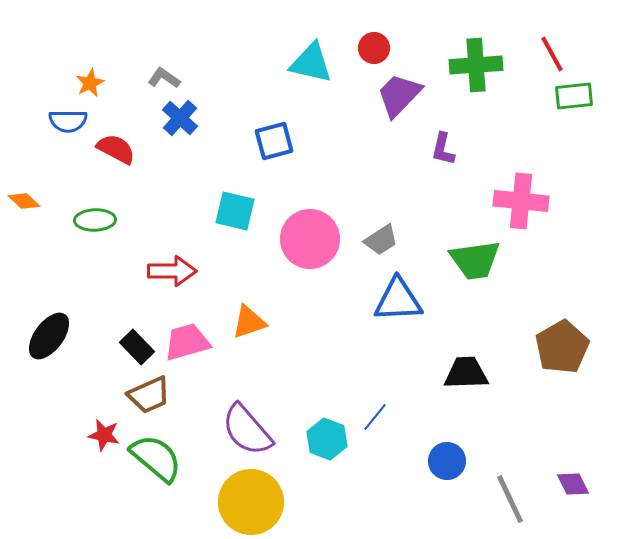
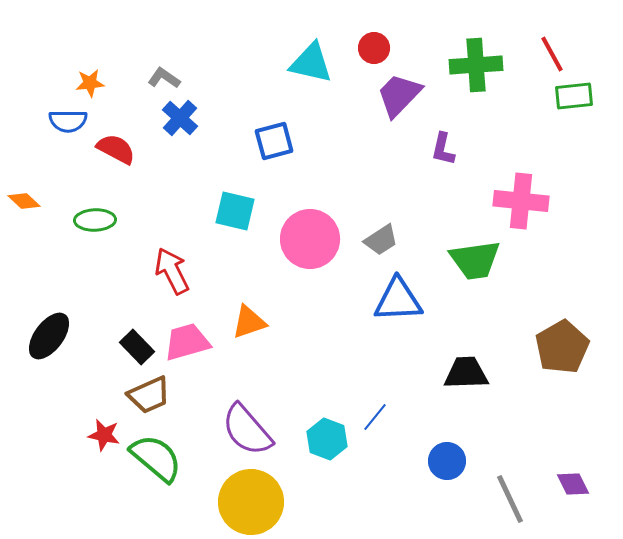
orange star: rotated 20 degrees clockwise
red arrow: rotated 117 degrees counterclockwise
